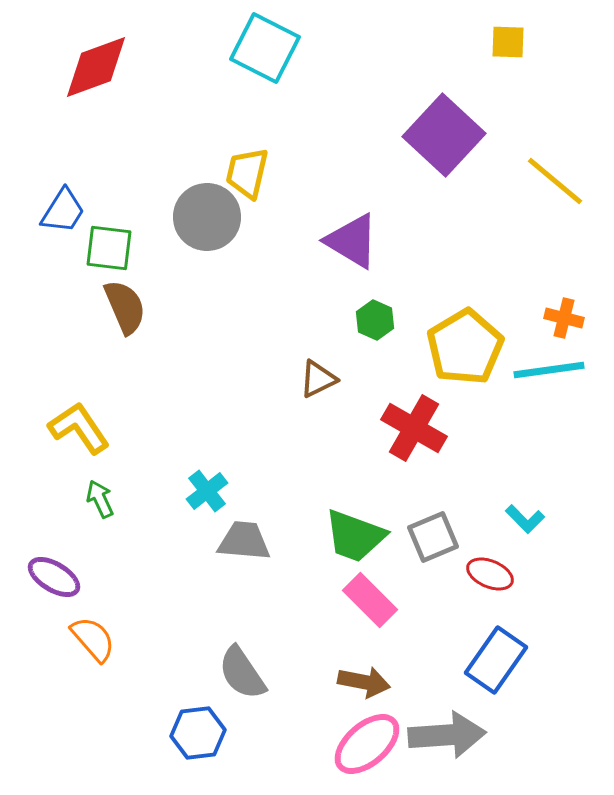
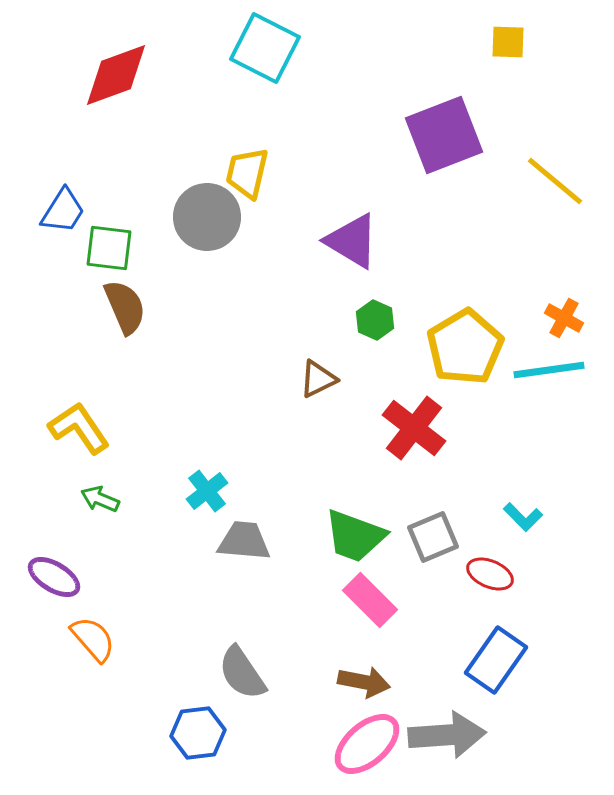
red diamond: moved 20 px right, 8 px down
purple square: rotated 26 degrees clockwise
orange cross: rotated 15 degrees clockwise
red cross: rotated 8 degrees clockwise
green arrow: rotated 42 degrees counterclockwise
cyan L-shape: moved 2 px left, 2 px up
